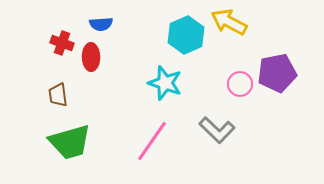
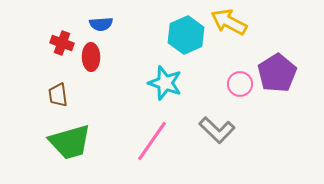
purple pentagon: rotated 21 degrees counterclockwise
